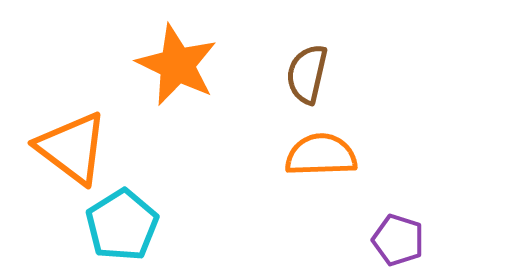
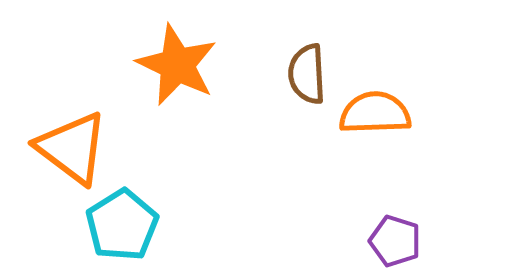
brown semicircle: rotated 16 degrees counterclockwise
orange semicircle: moved 54 px right, 42 px up
purple pentagon: moved 3 px left, 1 px down
